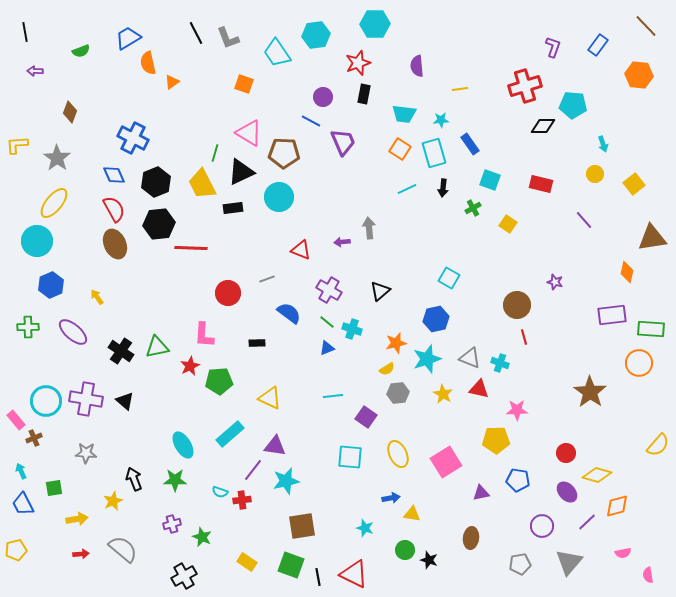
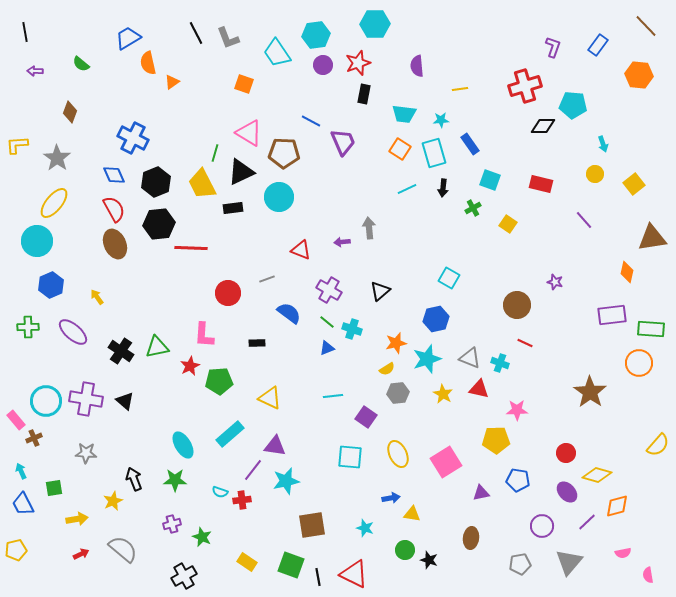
green semicircle at (81, 51): moved 13 px down; rotated 60 degrees clockwise
purple circle at (323, 97): moved 32 px up
red line at (524, 337): moved 1 px right, 6 px down; rotated 49 degrees counterclockwise
brown square at (302, 526): moved 10 px right, 1 px up
red arrow at (81, 554): rotated 21 degrees counterclockwise
